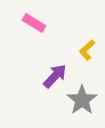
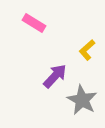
gray star: rotated 8 degrees counterclockwise
